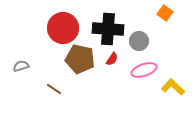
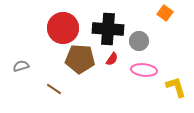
brown pentagon: rotated 8 degrees counterclockwise
pink ellipse: rotated 25 degrees clockwise
yellow L-shape: moved 3 px right; rotated 30 degrees clockwise
